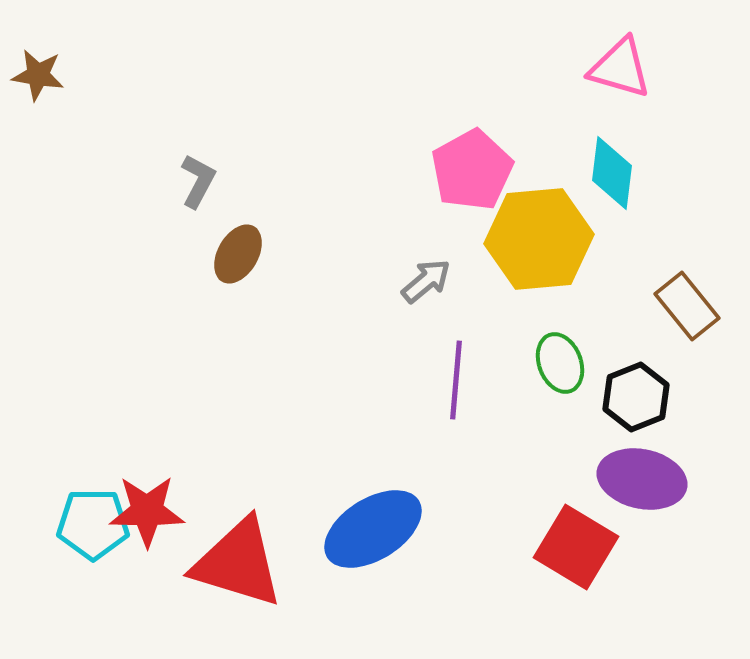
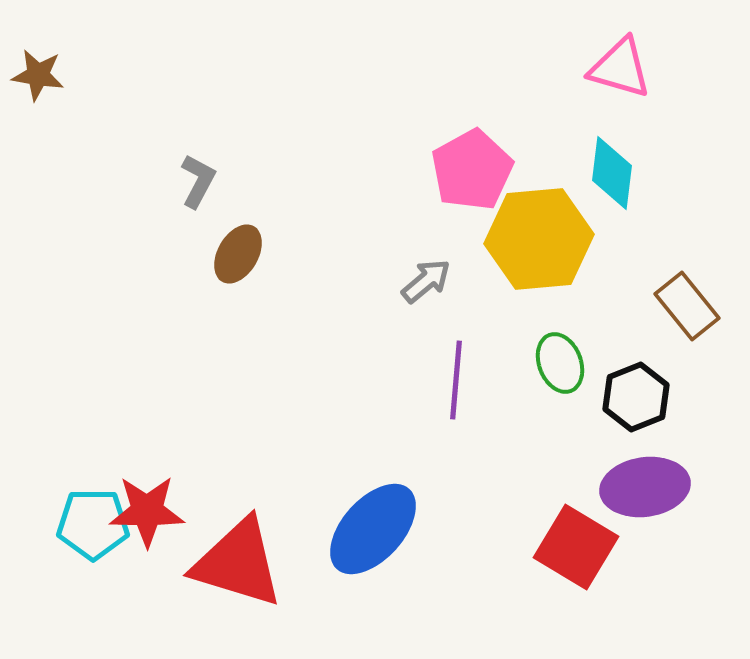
purple ellipse: moved 3 px right, 8 px down; rotated 20 degrees counterclockwise
blue ellipse: rotated 16 degrees counterclockwise
